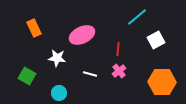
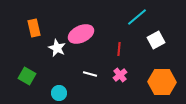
orange rectangle: rotated 12 degrees clockwise
pink ellipse: moved 1 px left, 1 px up
red line: moved 1 px right
white star: moved 10 px up; rotated 18 degrees clockwise
pink cross: moved 1 px right, 4 px down
